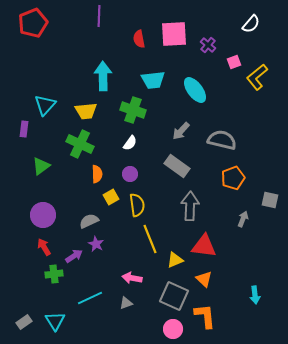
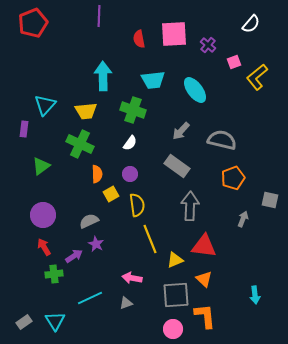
yellow square at (111, 197): moved 3 px up
gray square at (174, 296): moved 2 px right, 1 px up; rotated 28 degrees counterclockwise
